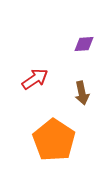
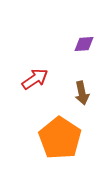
orange pentagon: moved 6 px right, 2 px up
